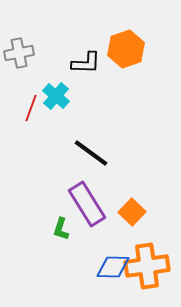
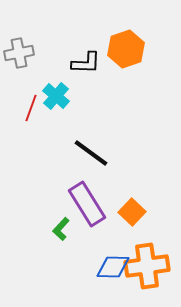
green L-shape: rotated 25 degrees clockwise
